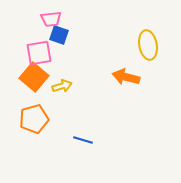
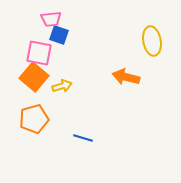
yellow ellipse: moved 4 px right, 4 px up
pink square: rotated 20 degrees clockwise
blue line: moved 2 px up
